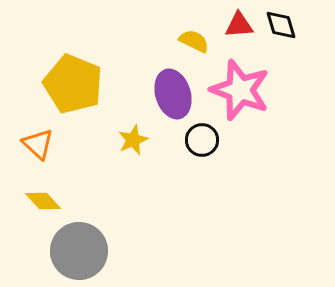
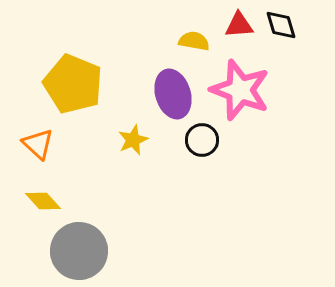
yellow semicircle: rotated 16 degrees counterclockwise
